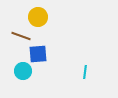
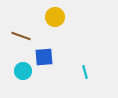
yellow circle: moved 17 px right
blue square: moved 6 px right, 3 px down
cyan line: rotated 24 degrees counterclockwise
